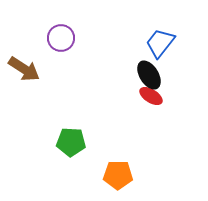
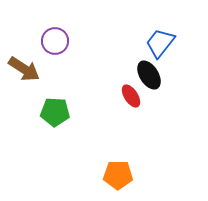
purple circle: moved 6 px left, 3 px down
red ellipse: moved 20 px left; rotated 25 degrees clockwise
green pentagon: moved 16 px left, 30 px up
